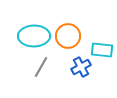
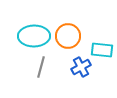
gray line: rotated 15 degrees counterclockwise
